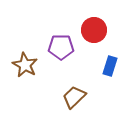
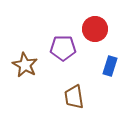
red circle: moved 1 px right, 1 px up
purple pentagon: moved 2 px right, 1 px down
brown trapezoid: rotated 55 degrees counterclockwise
